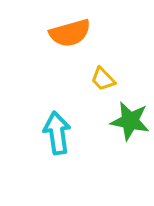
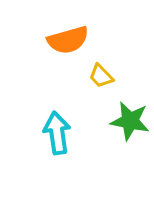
orange semicircle: moved 2 px left, 7 px down
yellow trapezoid: moved 2 px left, 3 px up
